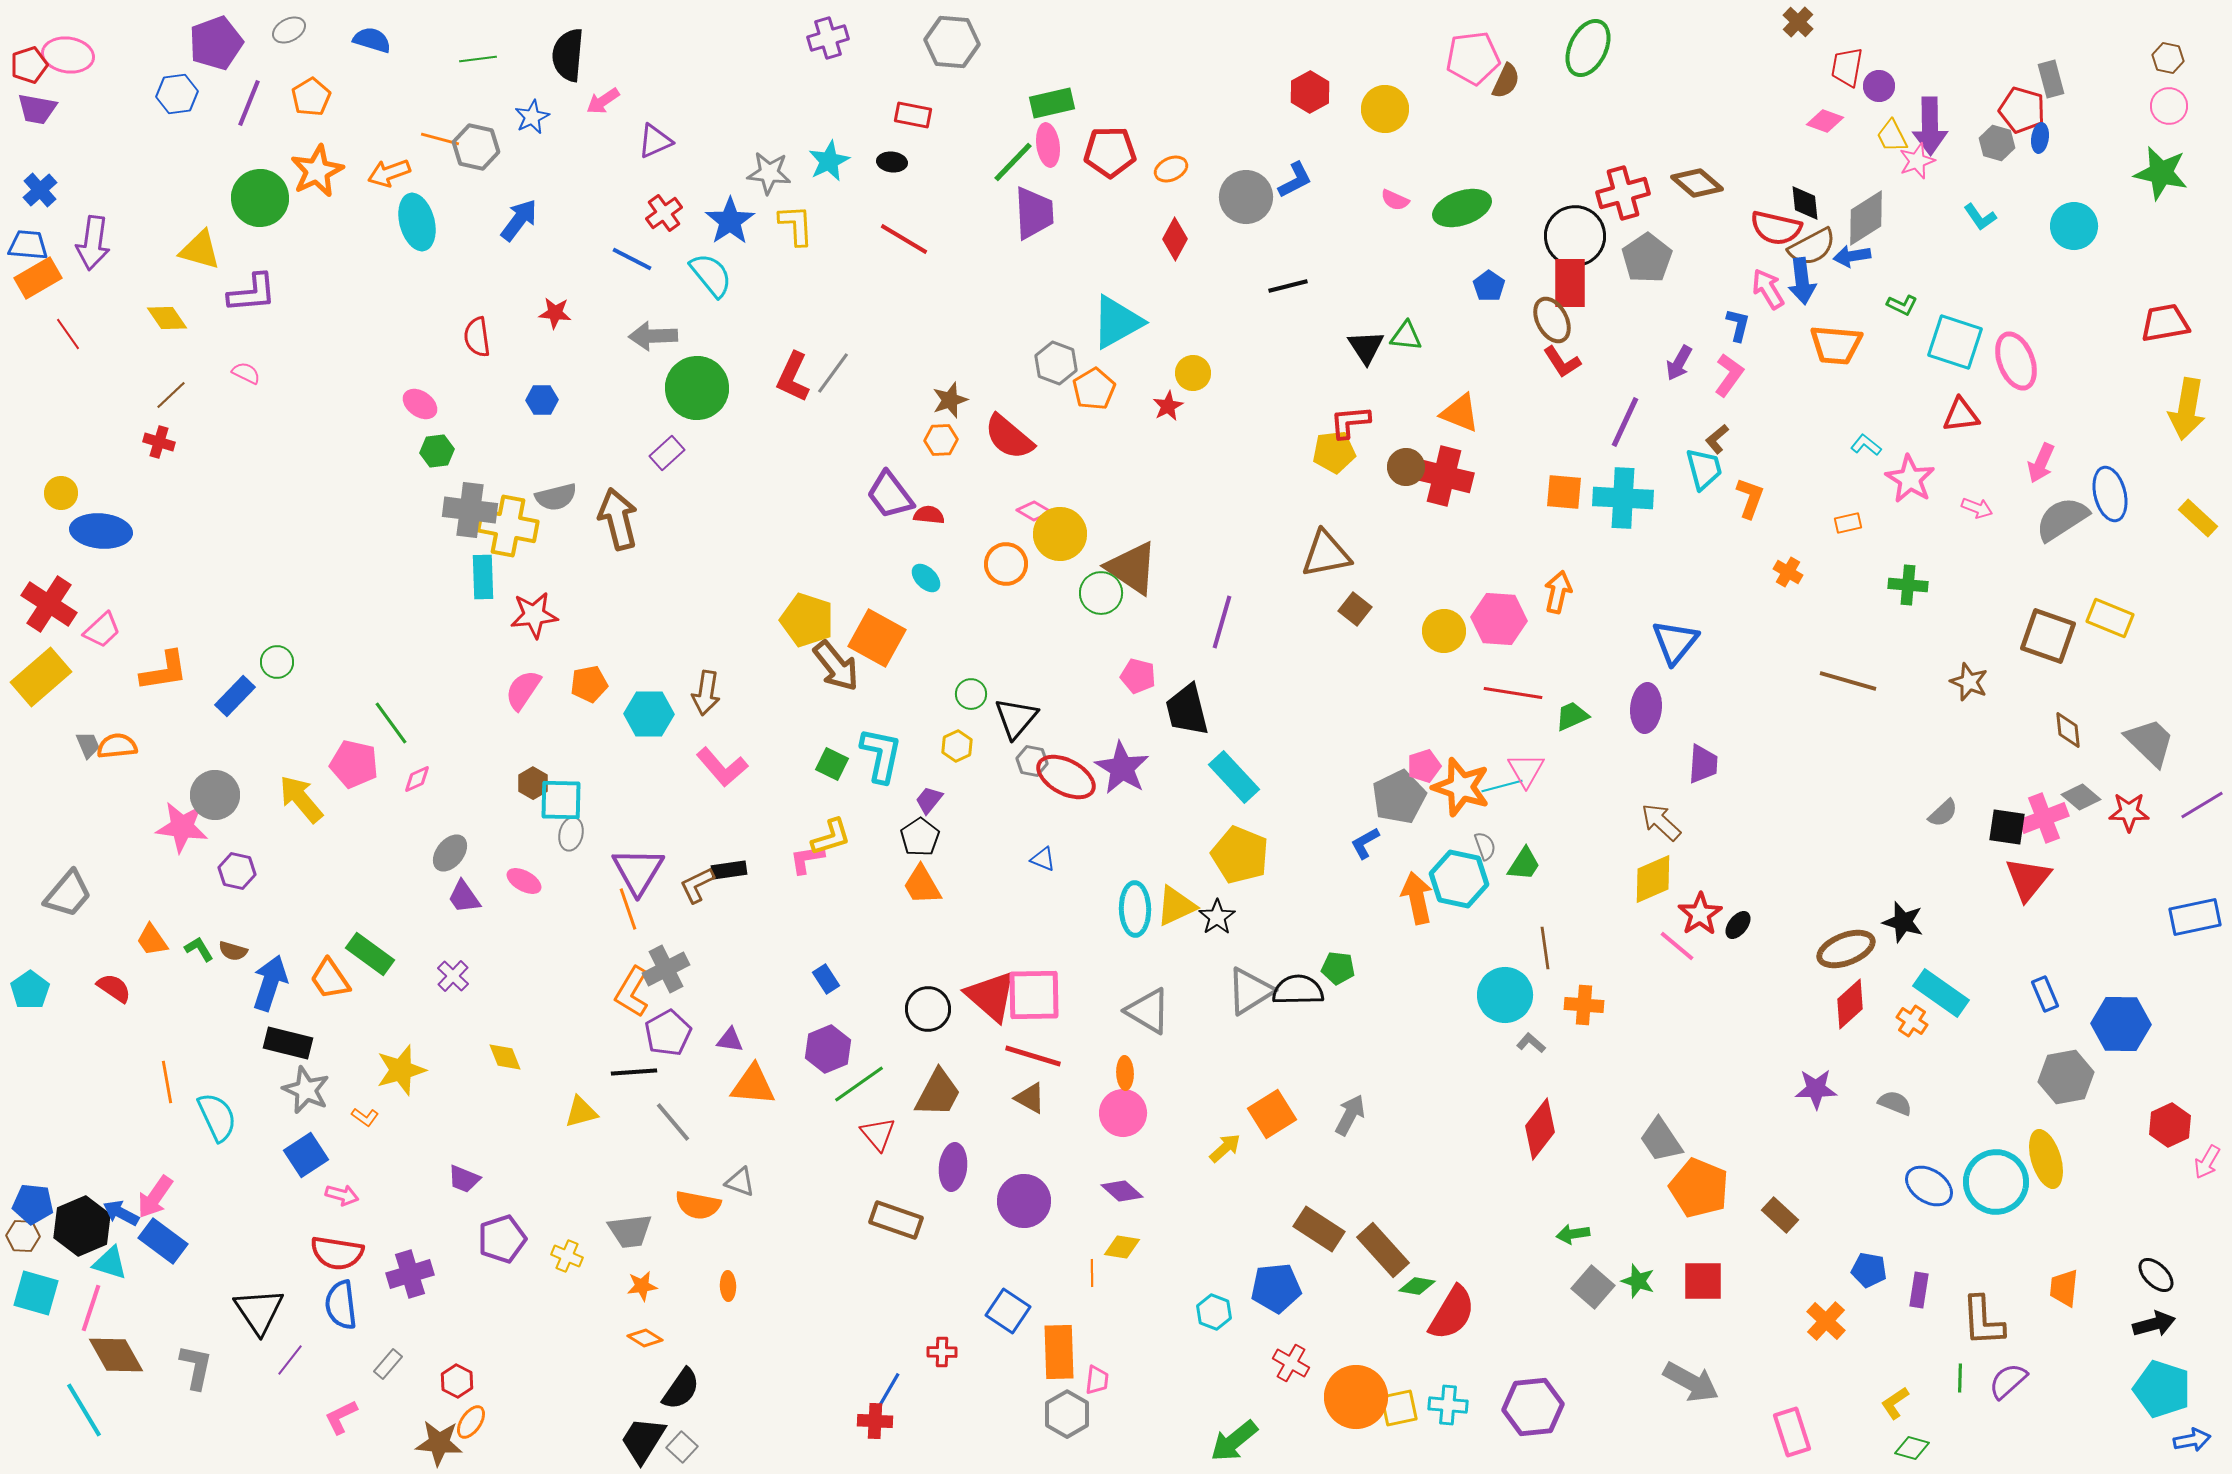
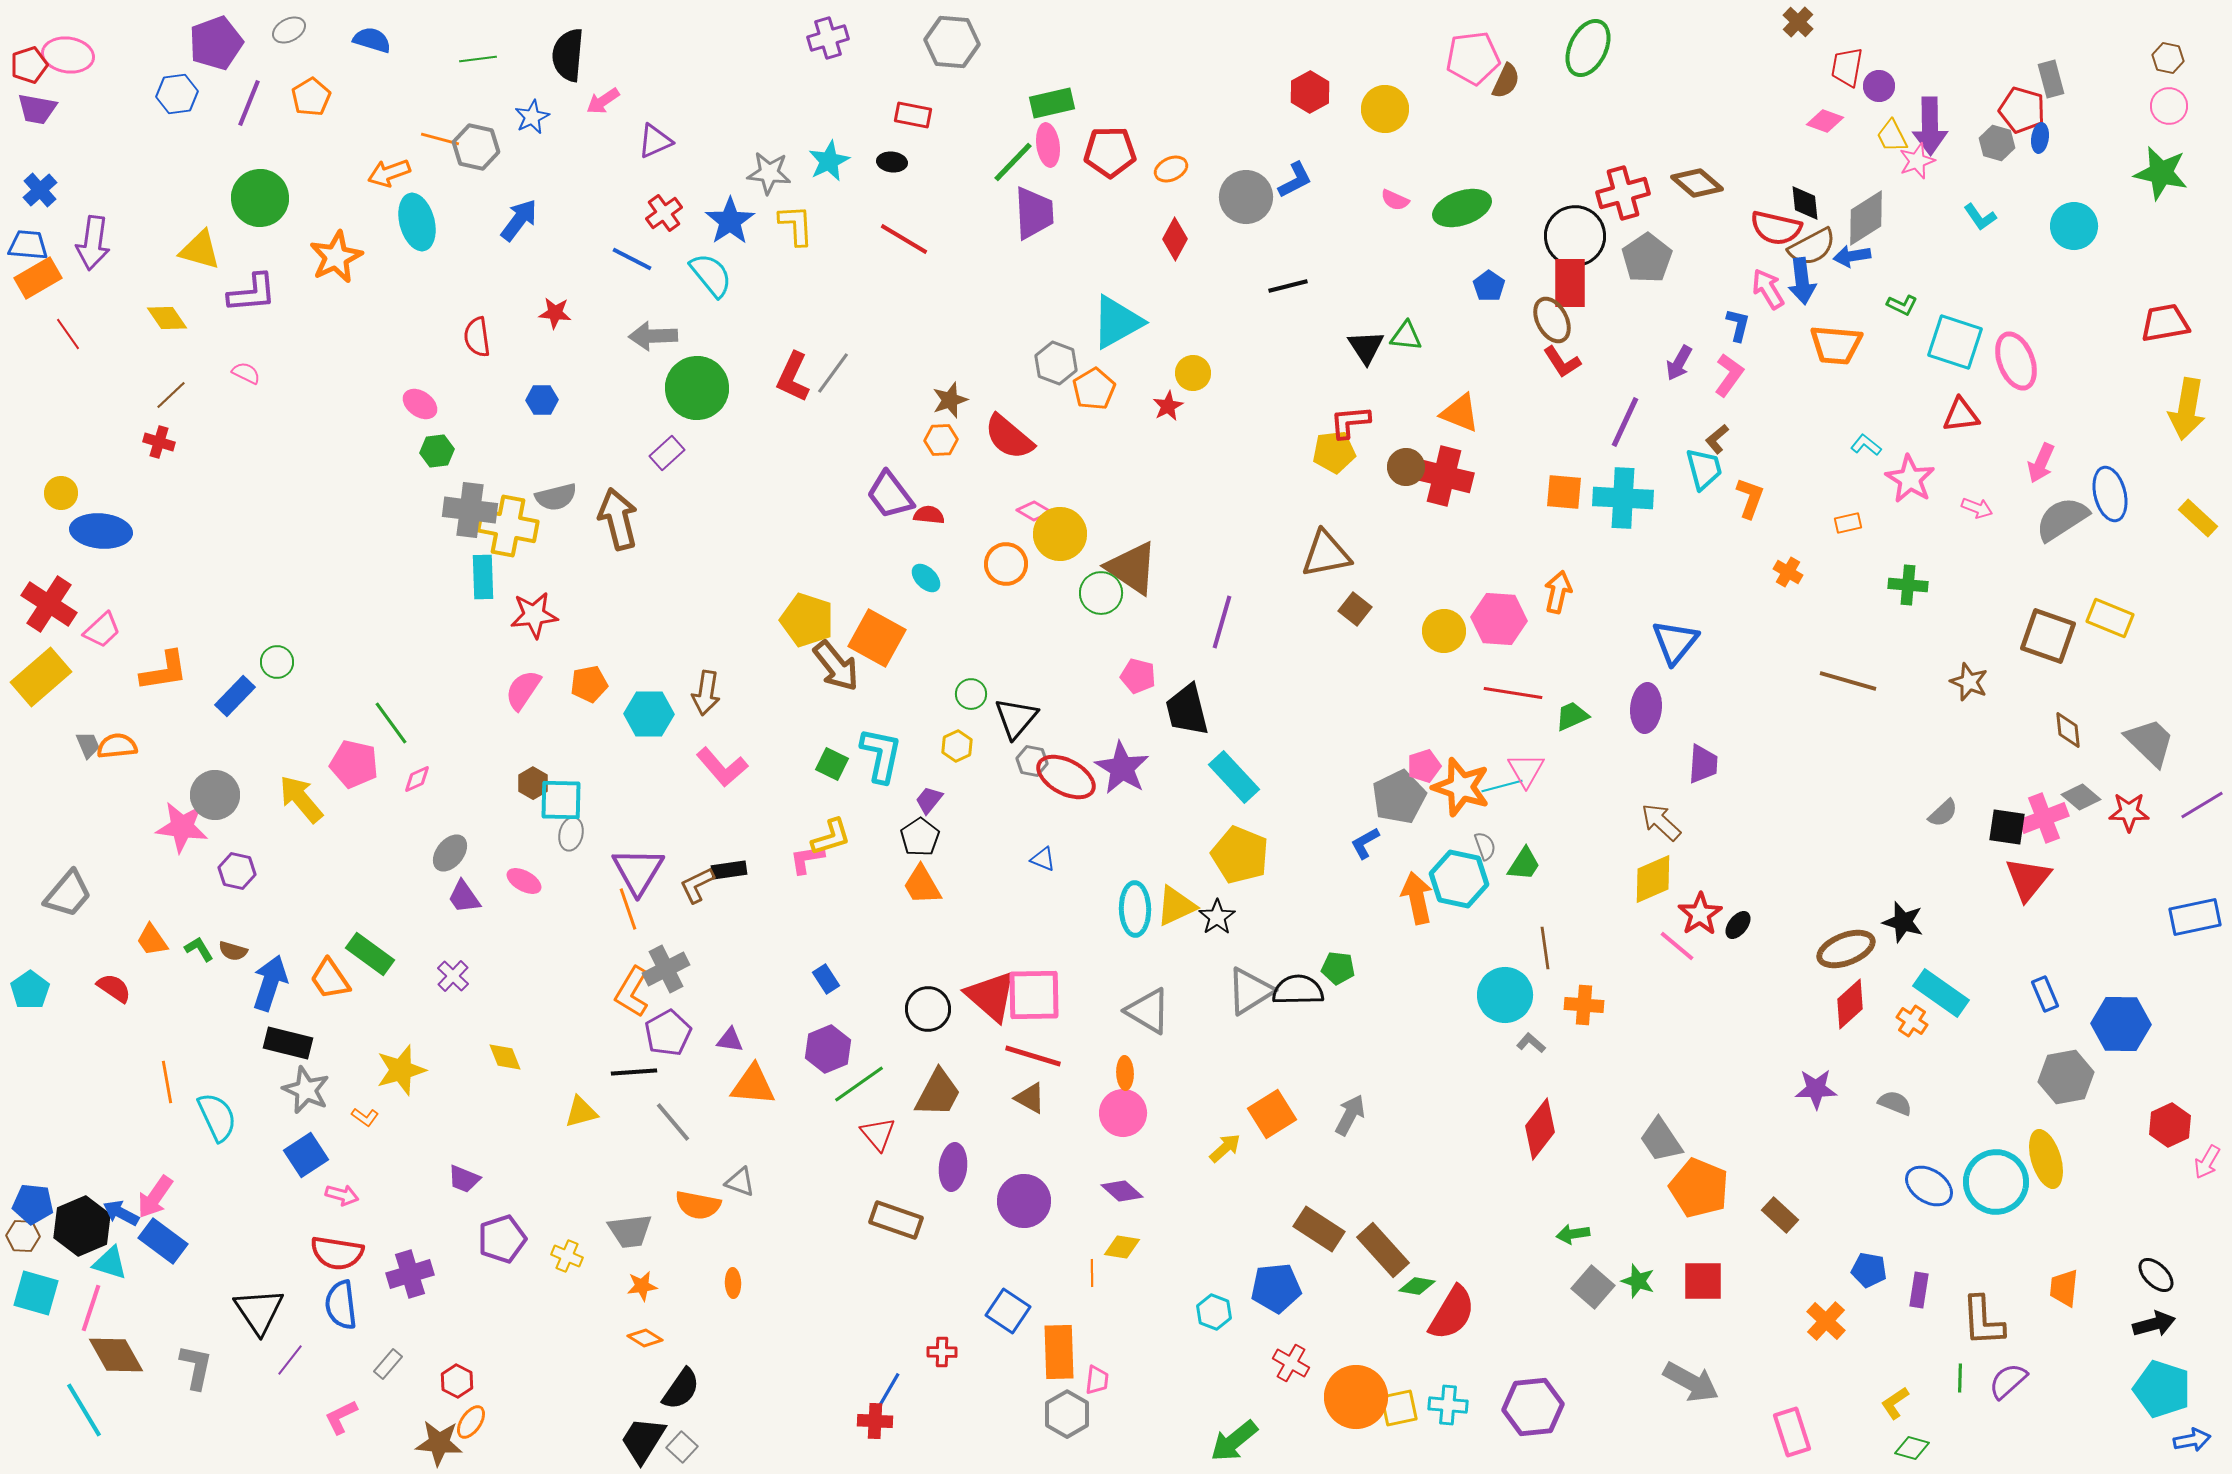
orange star at (317, 171): moved 19 px right, 86 px down
orange ellipse at (728, 1286): moved 5 px right, 3 px up
